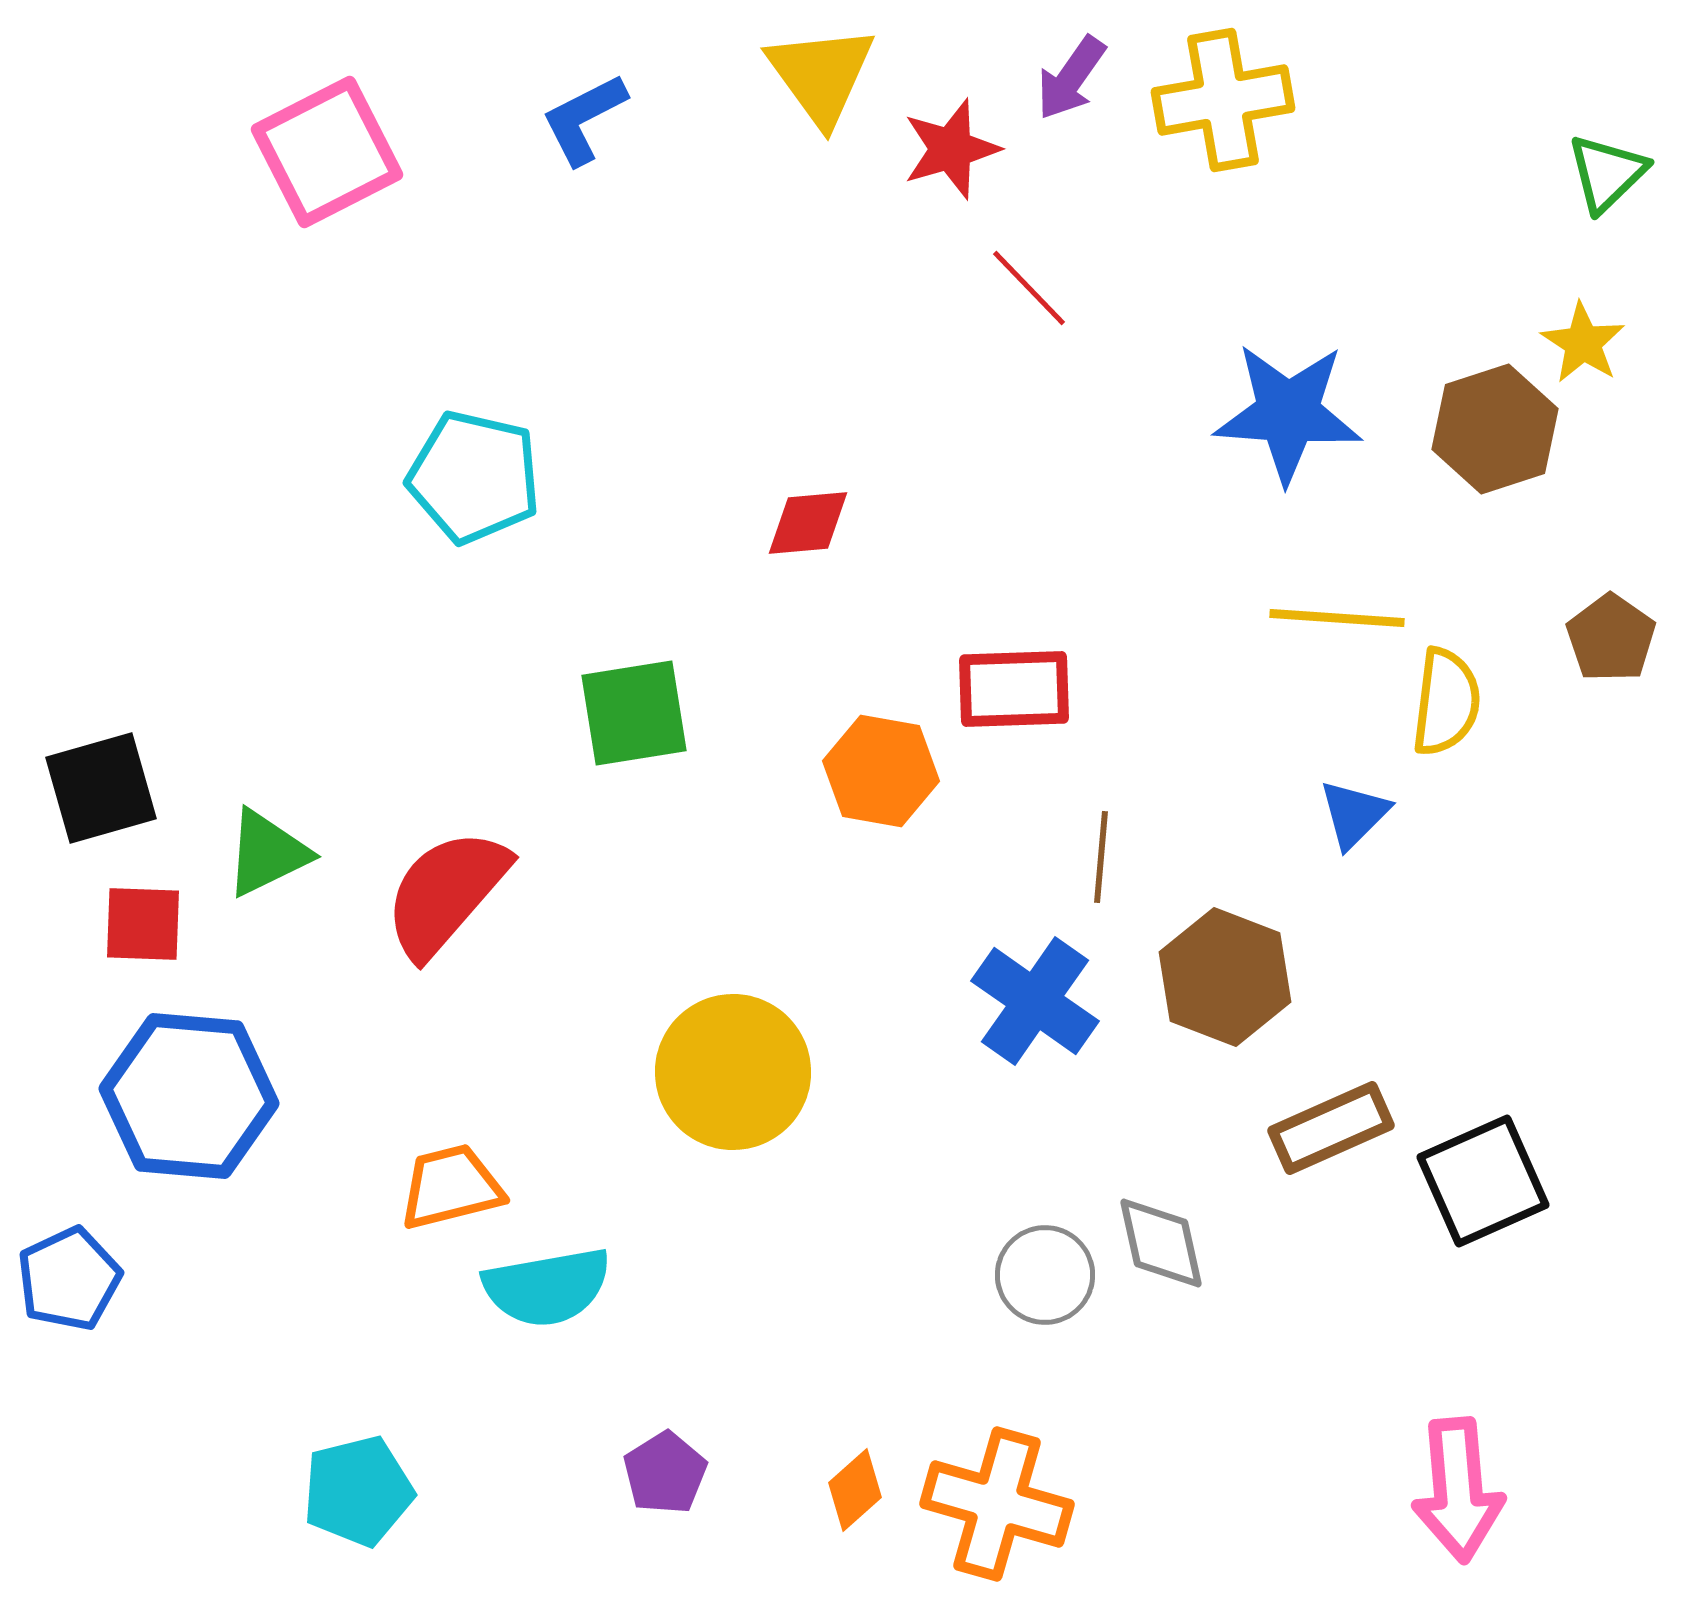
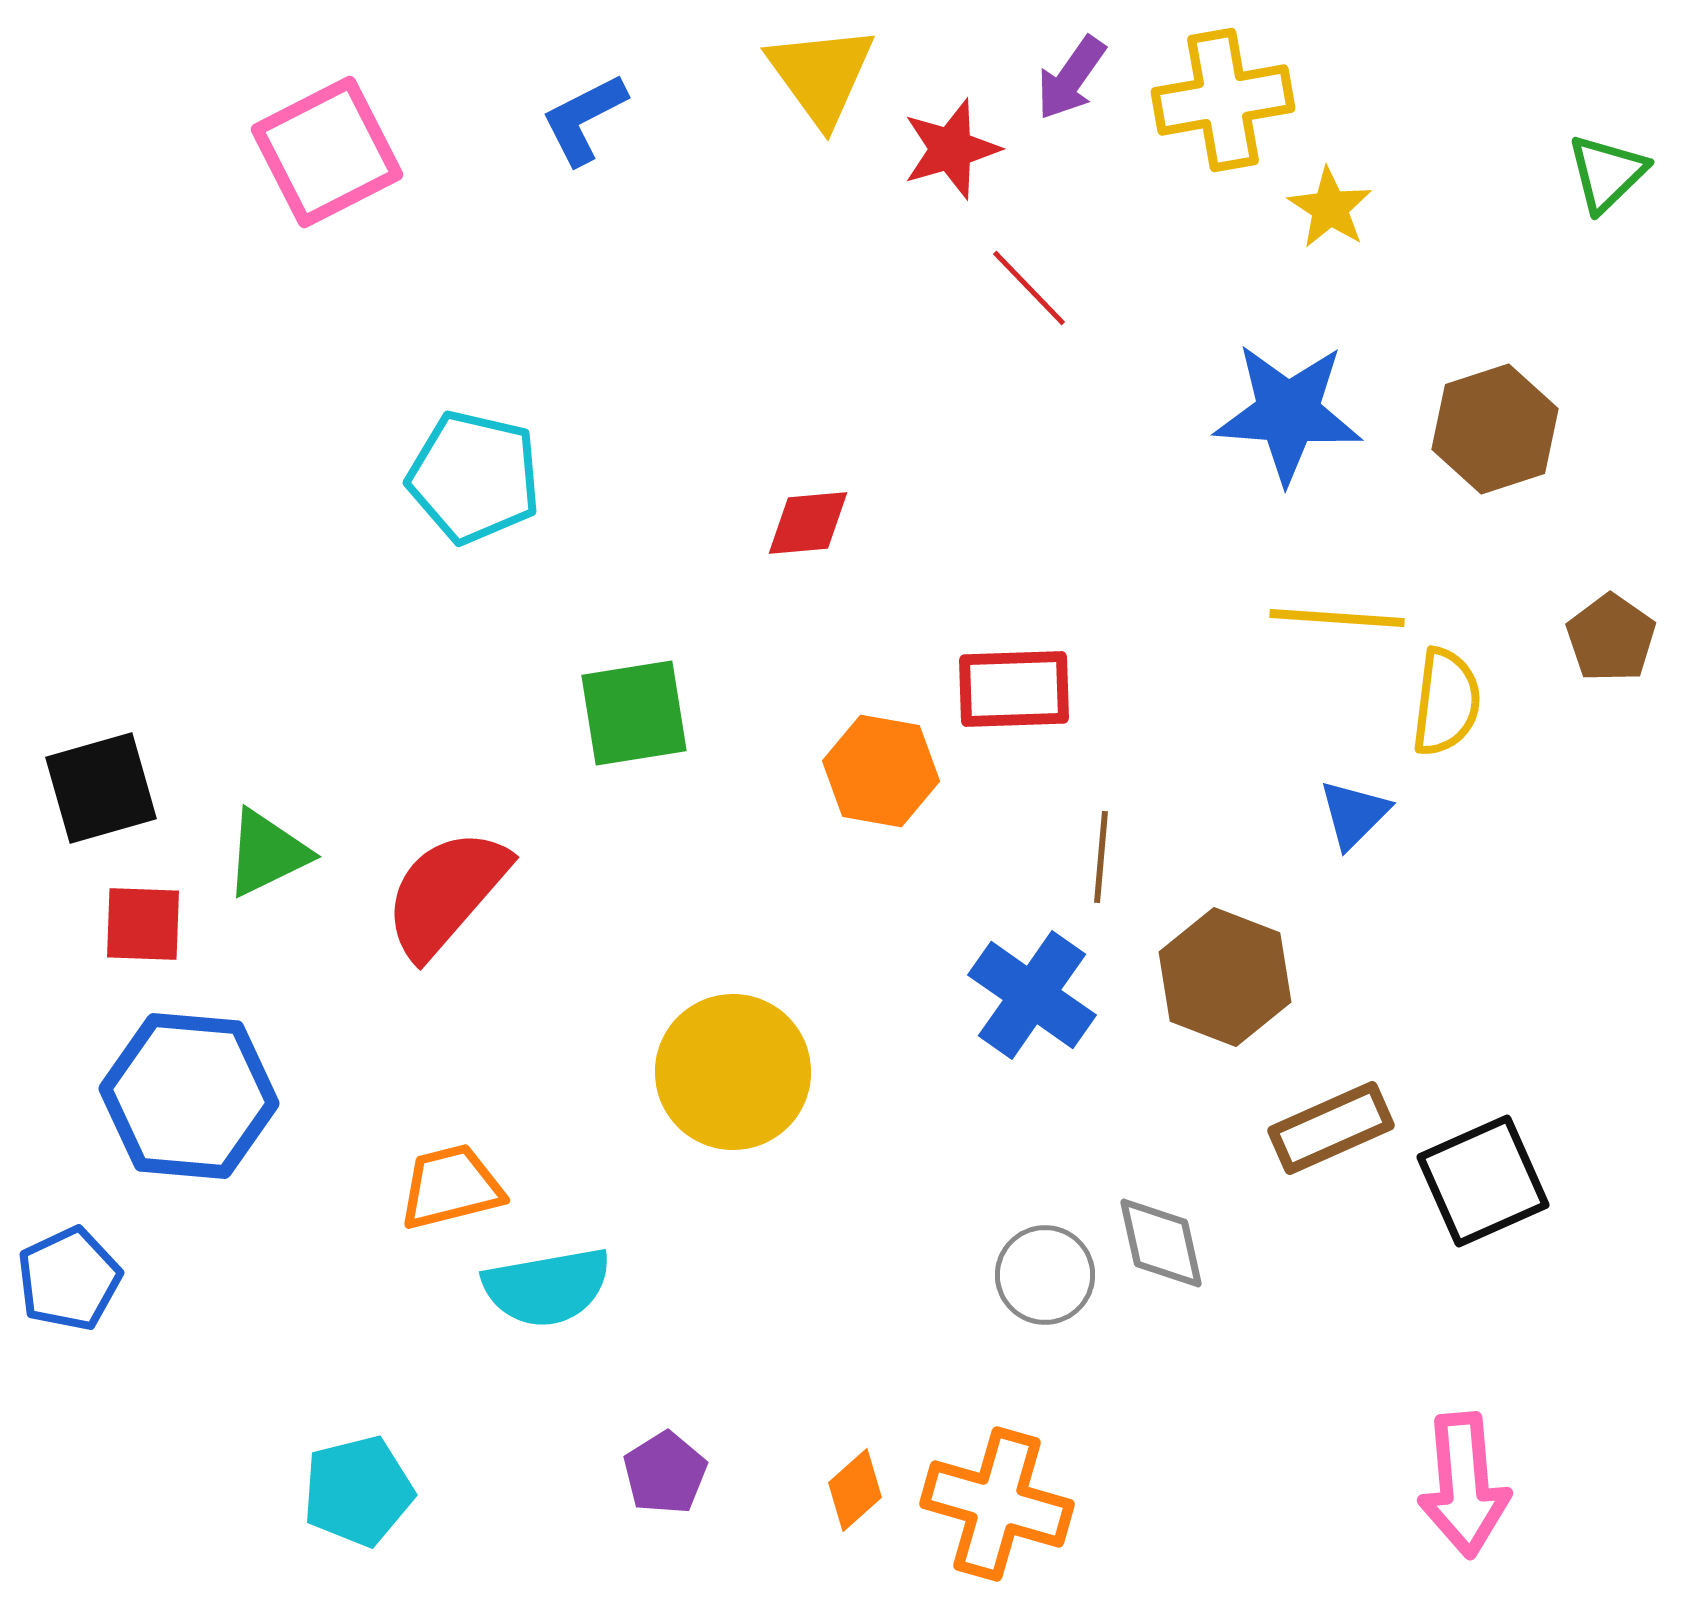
yellow star at (1583, 343): moved 253 px left, 135 px up
blue cross at (1035, 1001): moved 3 px left, 6 px up
pink arrow at (1458, 1490): moved 6 px right, 5 px up
